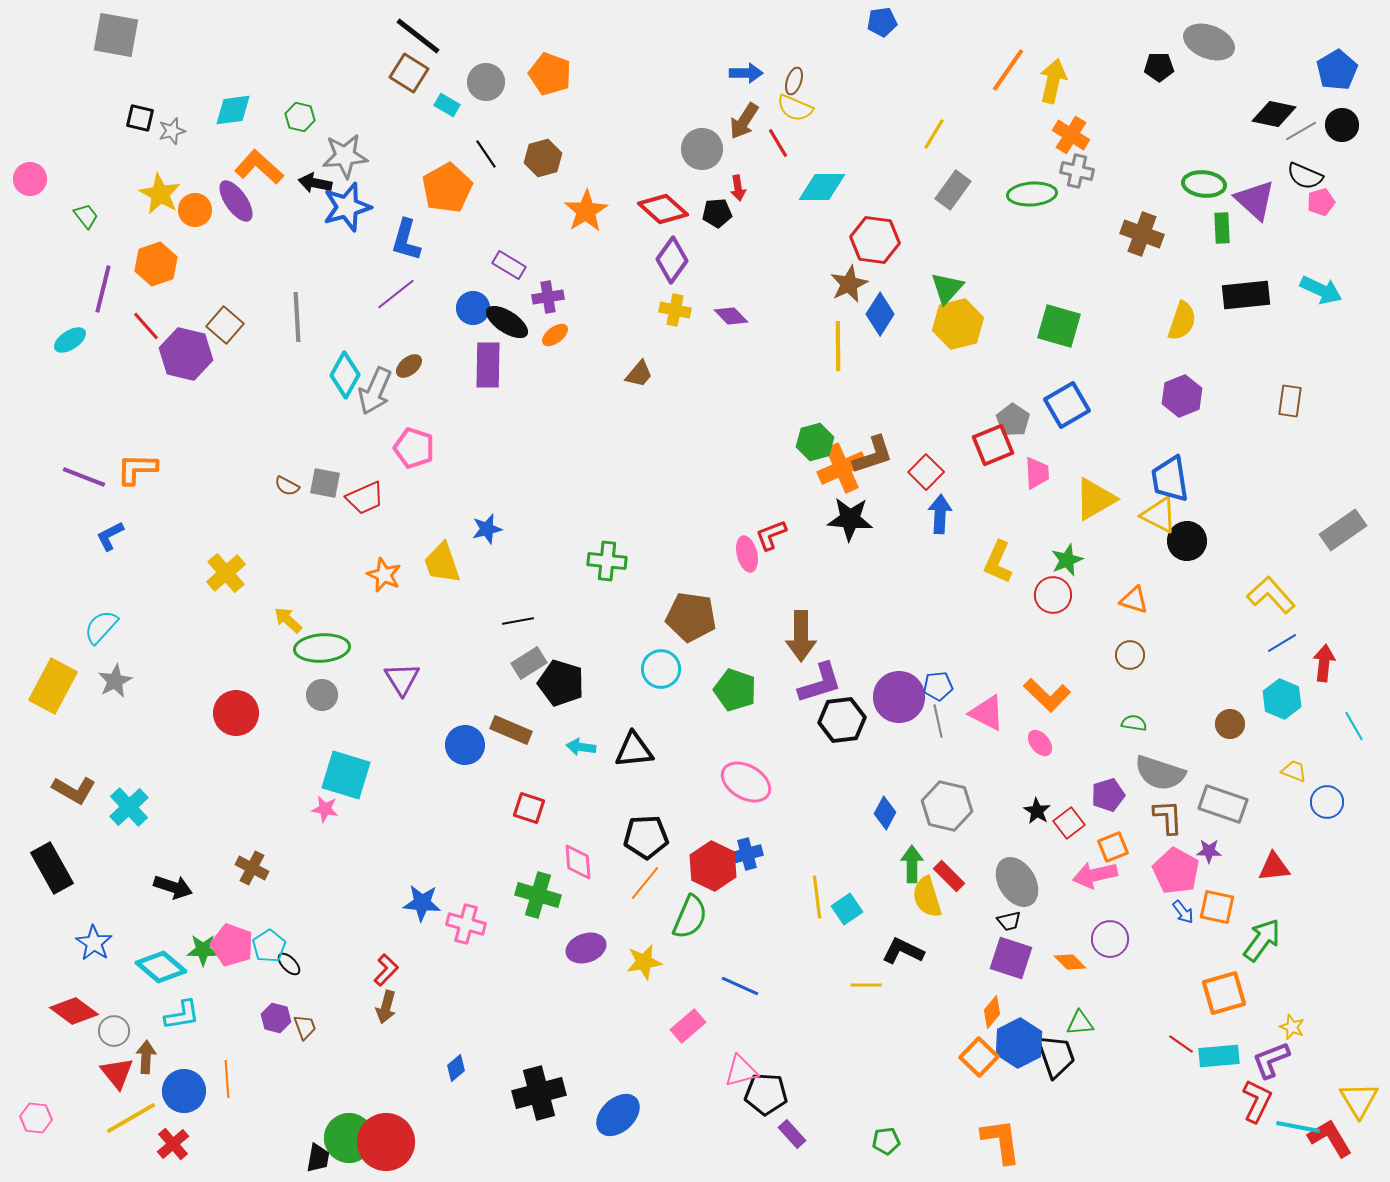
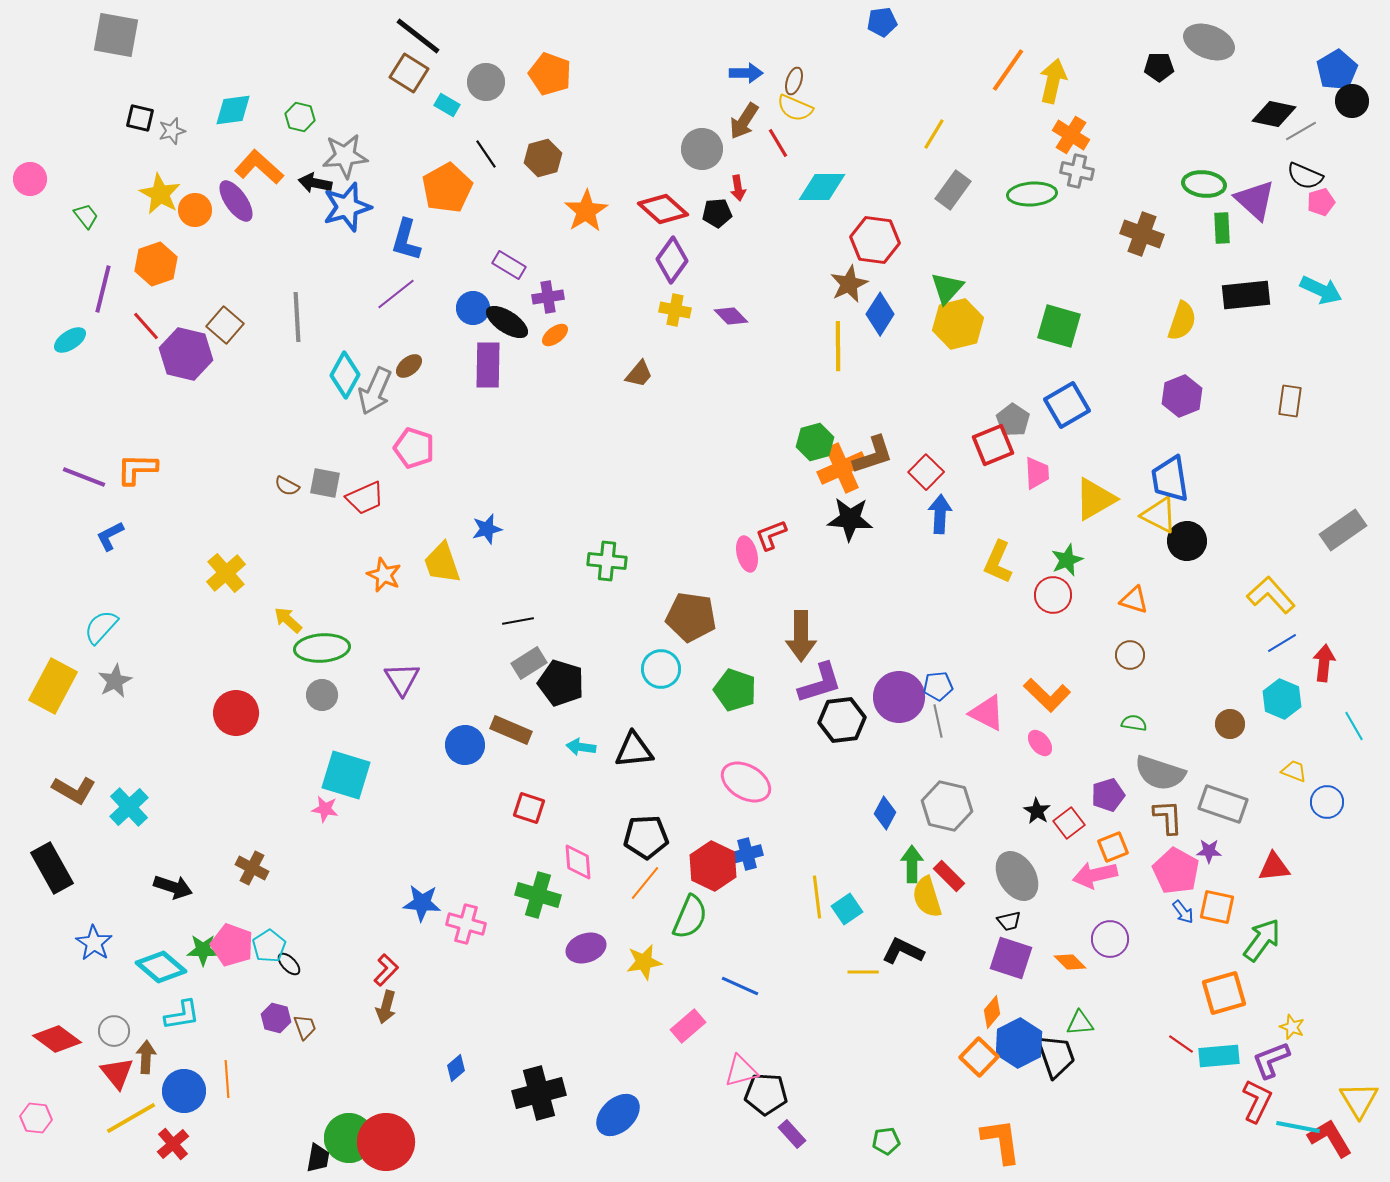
black circle at (1342, 125): moved 10 px right, 24 px up
gray ellipse at (1017, 882): moved 6 px up
yellow line at (866, 985): moved 3 px left, 13 px up
red diamond at (74, 1011): moved 17 px left, 28 px down
